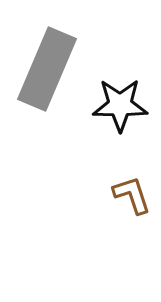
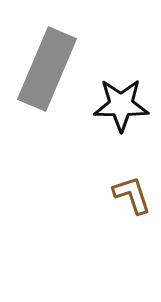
black star: moved 1 px right
